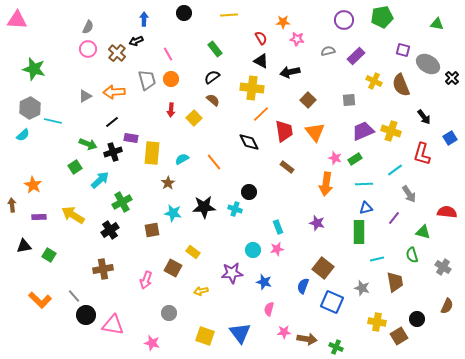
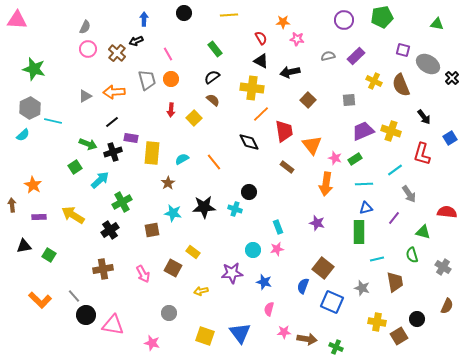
gray semicircle at (88, 27): moved 3 px left
gray semicircle at (328, 51): moved 5 px down
orange triangle at (315, 132): moved 3 px left, 13 px down
pink arrow at (146, 280): moved 3 px left, 6 px up; rotated 48 degrees counterclockwise
